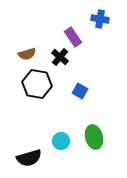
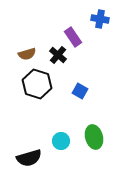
black cross: moved 2 px left, 2 px up
black hexagon: rotated 8 degrees clockwise
